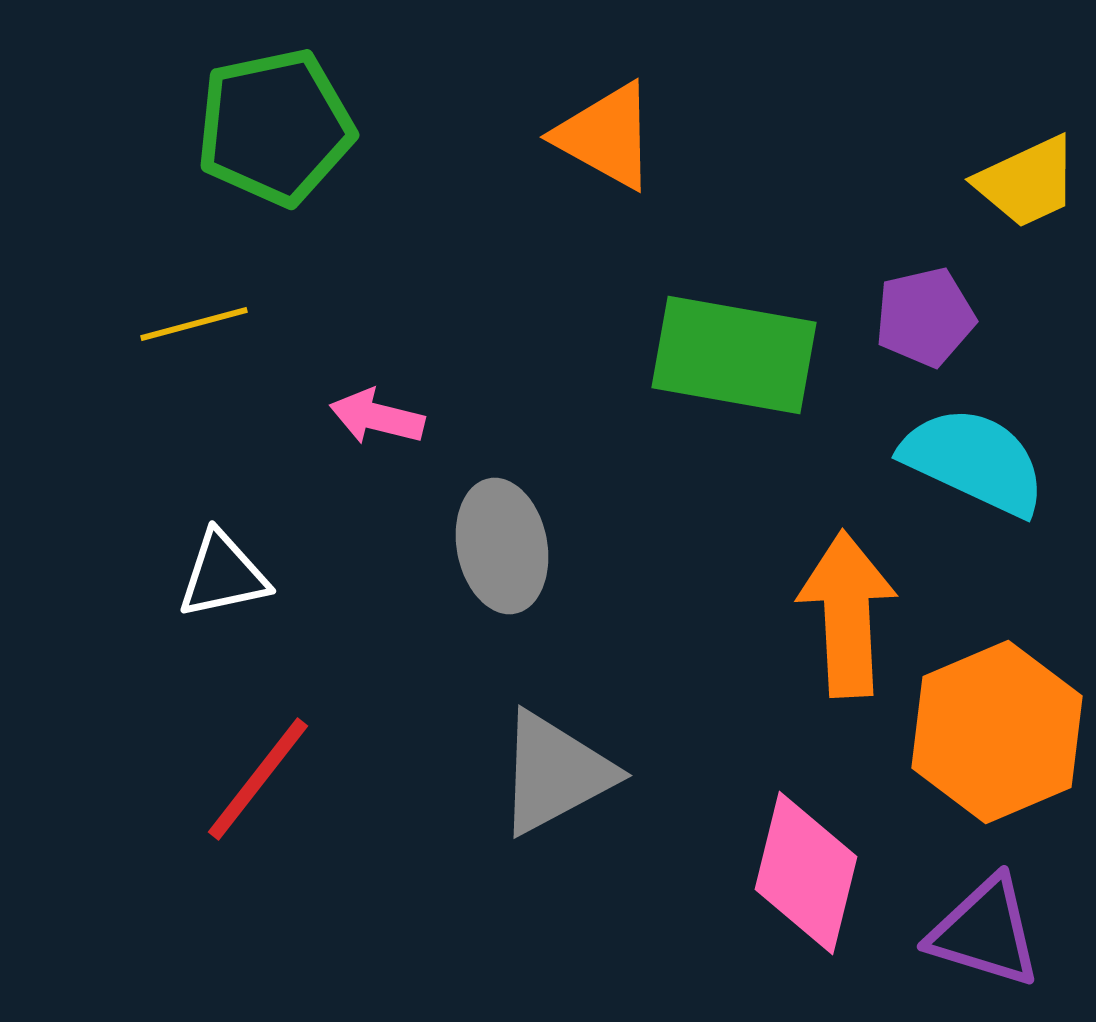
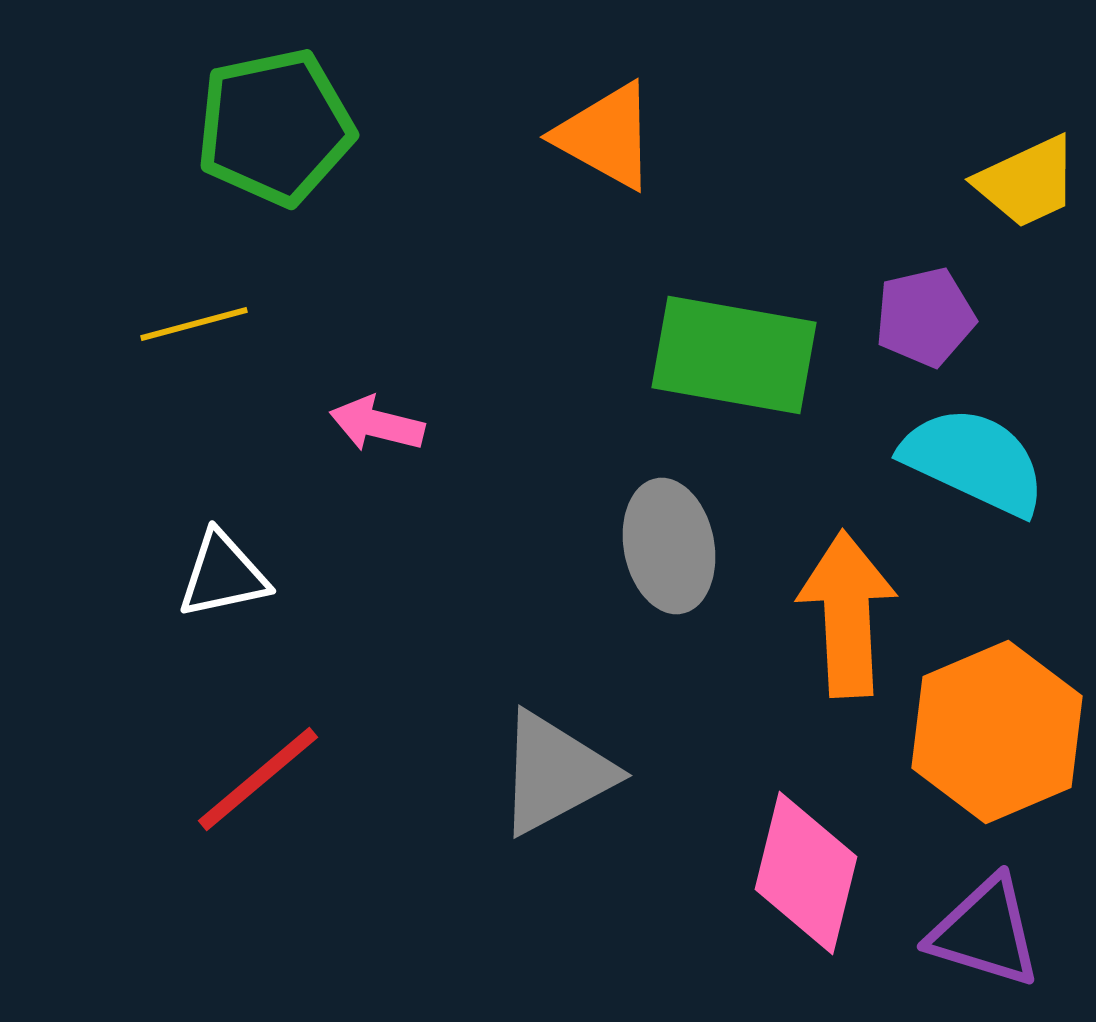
pink arrow: moved 7 px down
gray ellipse: moved 167 px right
red line: rotated 12 degrees clockwise
